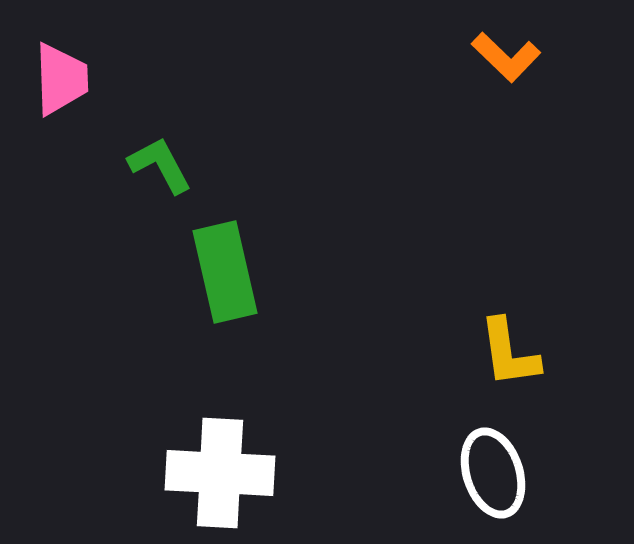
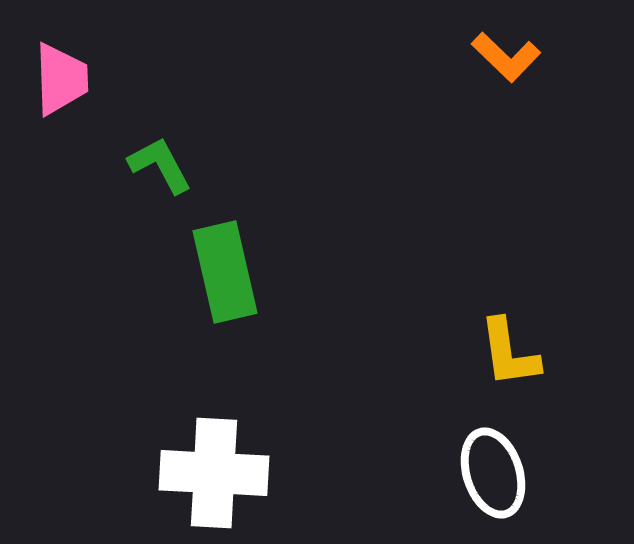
white cross: moved 6 px left
